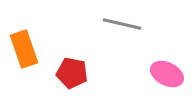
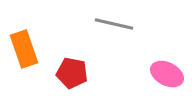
gray line: moved 8 px left
